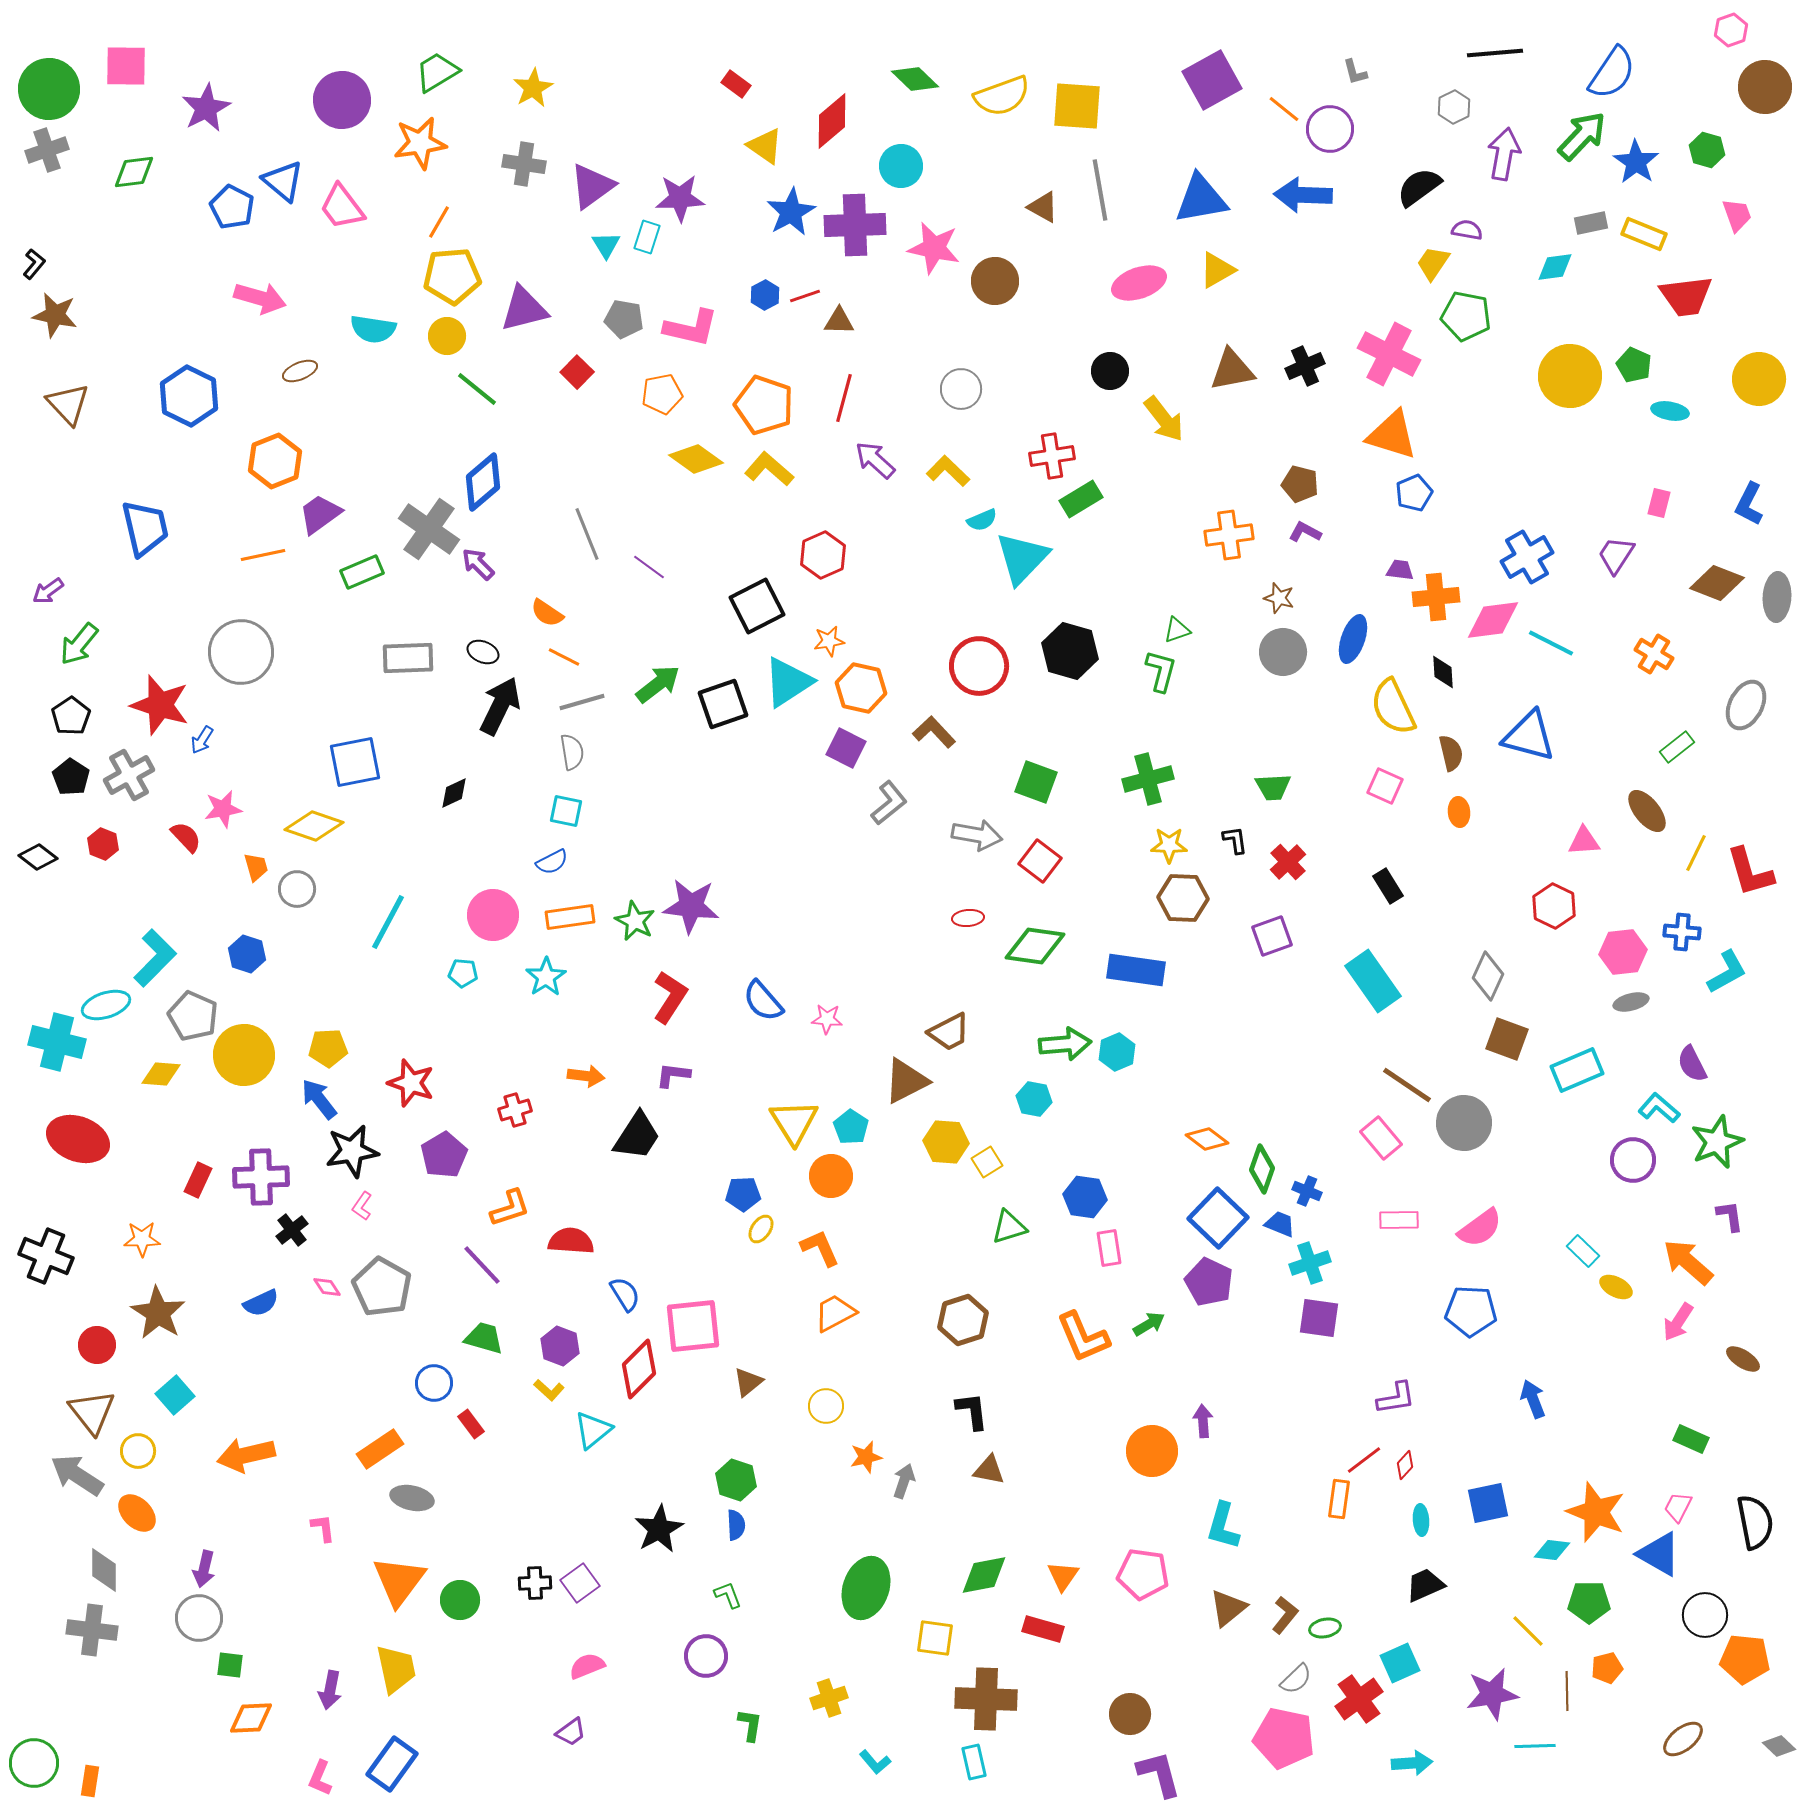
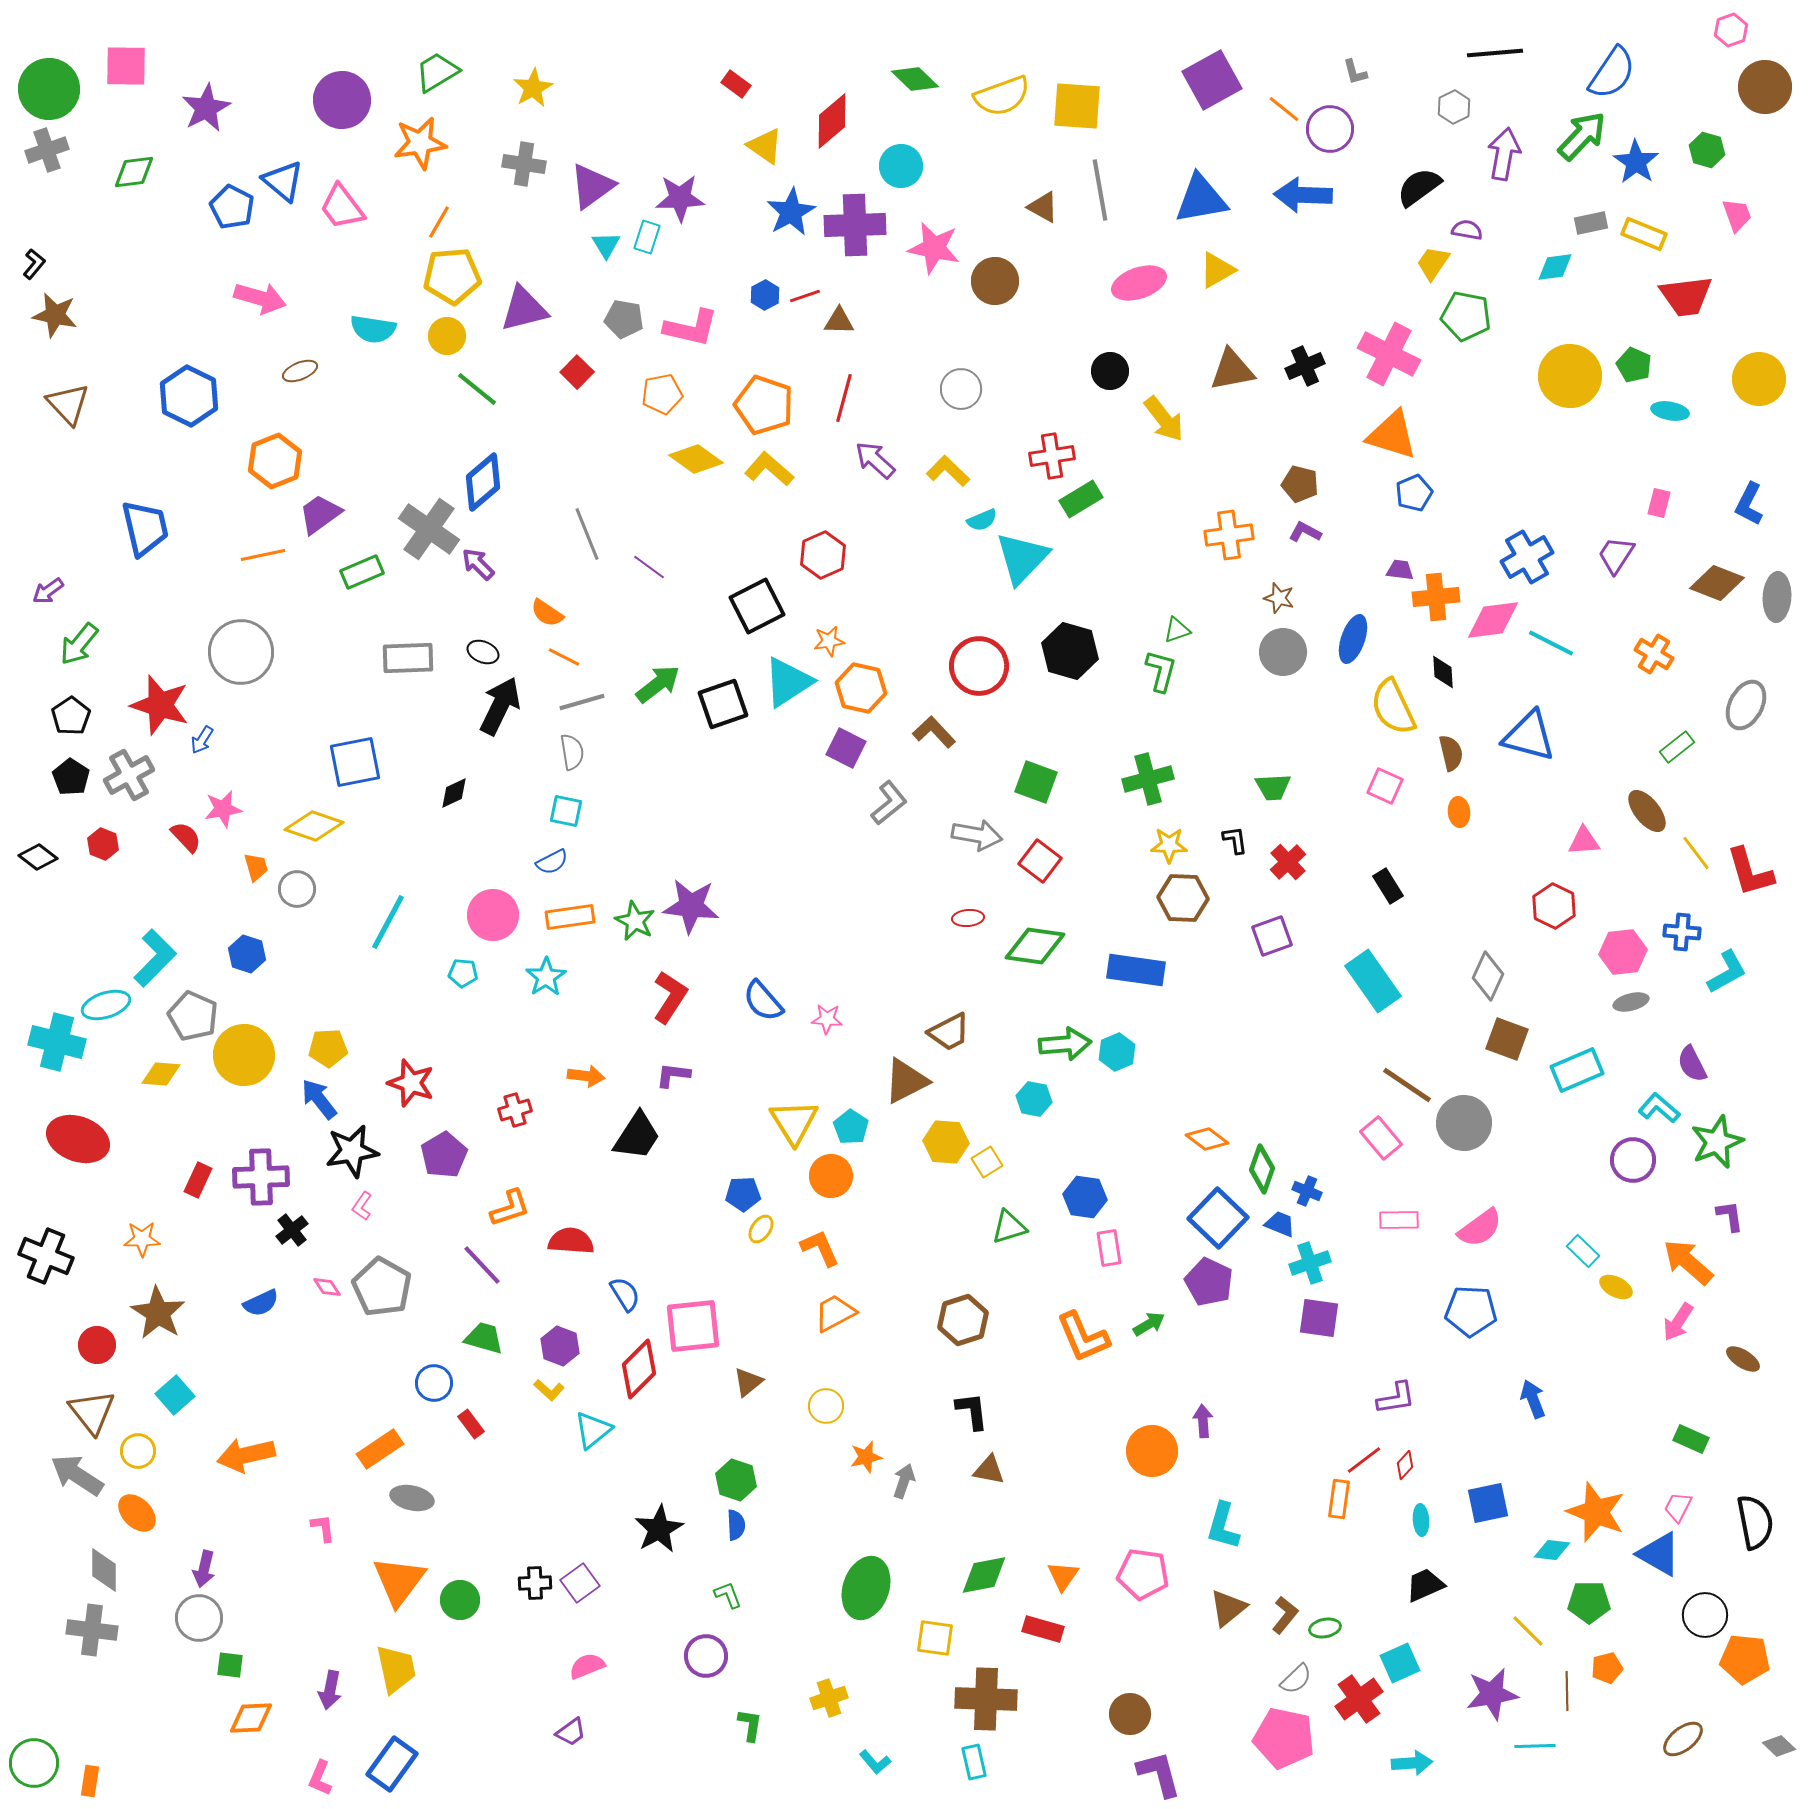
yellow line at (1696, 853): rotated 63 degrees counterclockwise
